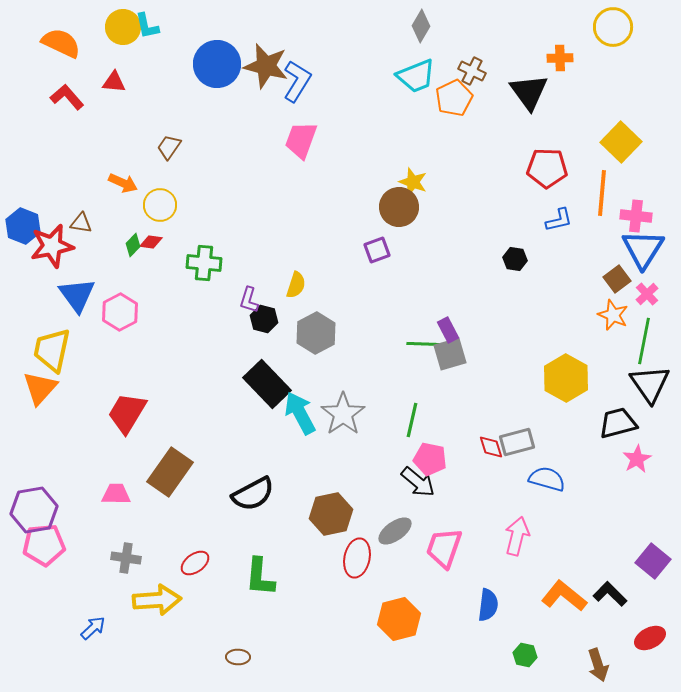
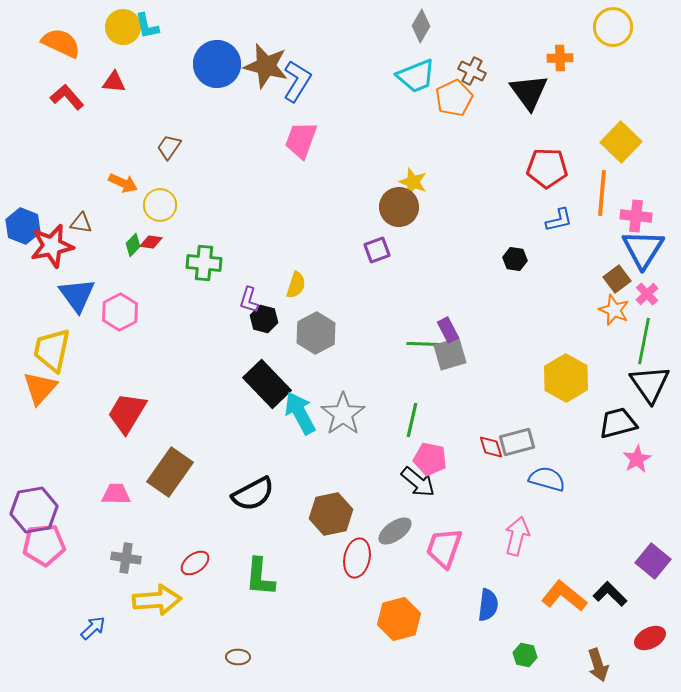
orange star at (613, 315): moved 1 px right, 5 px up
